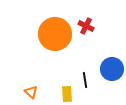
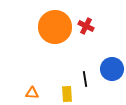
orange circle: moved 7 px up
black line: moved 1 px up
orange triangle: moved 1 px right, 1 px down; rotated 40 degrees counterclockwise
